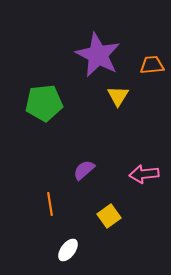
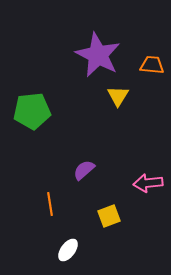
orange trapezoid: rotated 10 degrees clockwise
green pentagon: moved 12 px left, 8 px down
pink arrow: moved 4 px right, 9 px down
yellow square: rotated 15 degrees clockwise
